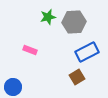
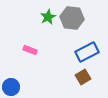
green star: rotated 14 degrees counterclockwise
gray hexagon: moved 2 px left, 4 px up; rotated 10 degrees clockwise
brown square: moved 6 px right
blue circle: moved 2 px left
